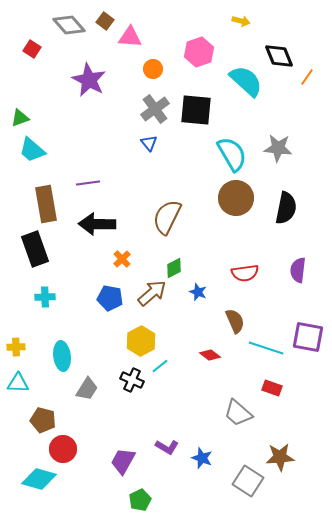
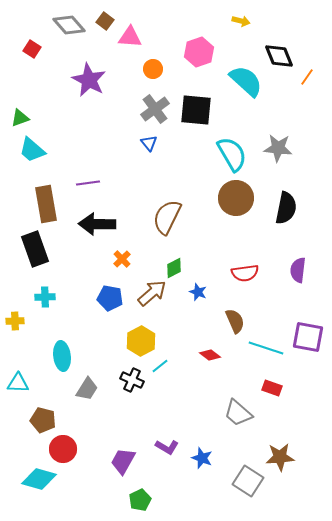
yellow cross at (16, 347): moved 1 px left, 26 px up
